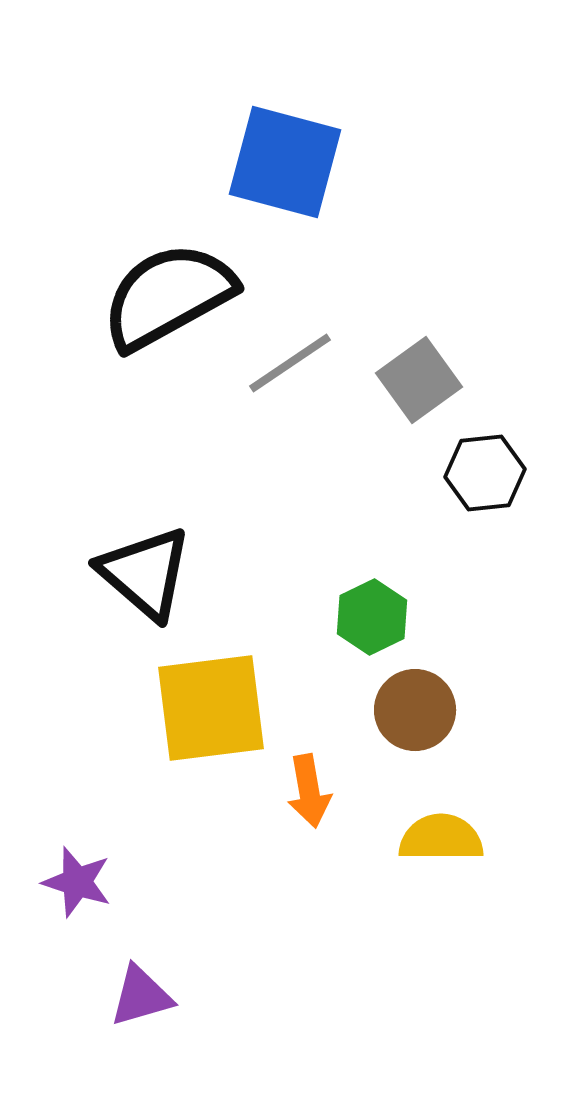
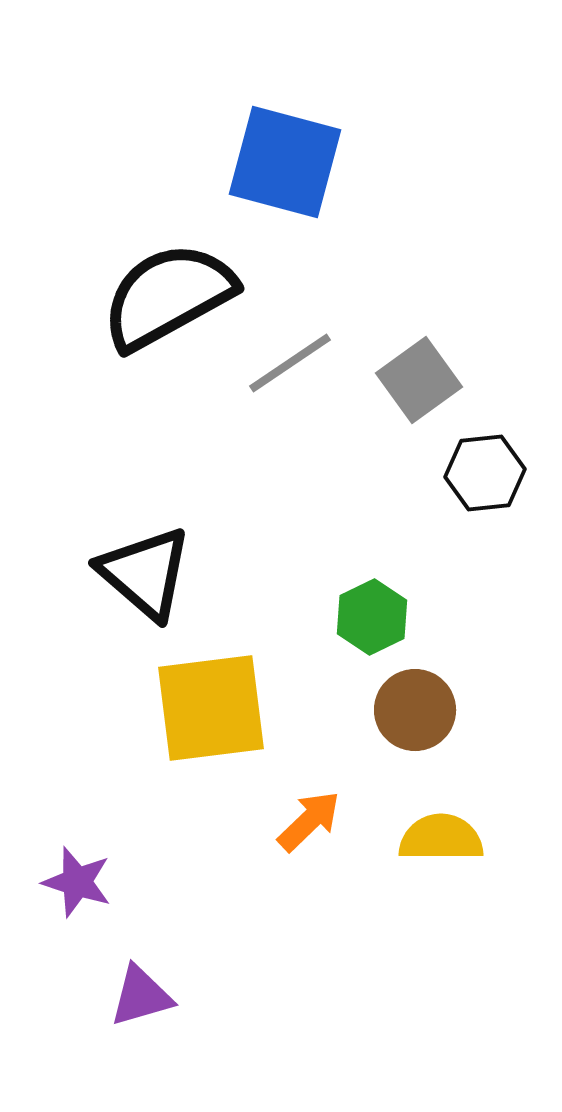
orange arrow: moved 30 px down; rotated 124 degrees counterclockwise
